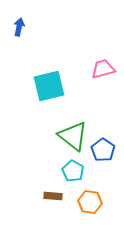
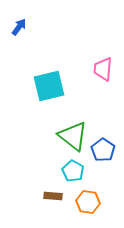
blue arrow: rotated 24 degrees clockwise
pink trapezoid: rotated 70 degrees counterclockwise
orange hexagon: moved 2 px left
